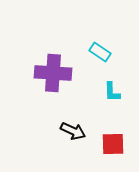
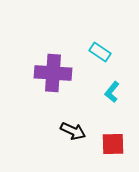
cyan L-shape: rotated 40 degrees clockwise
